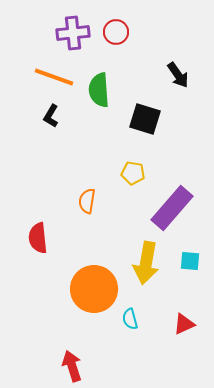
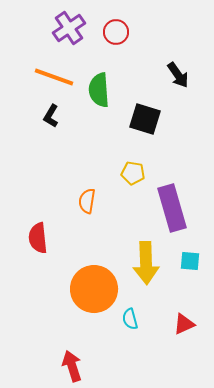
purple cross: moved 4 px left, 5 px up; rotated 28 degrees counterclockwise
purple rectangle: rotated 57 degrees counterclockwise
yellow arrow: rotated 12 degrees counterclockwise
